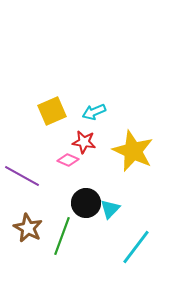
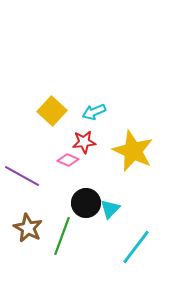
yellow square: rotated 24 degrees counterclockwise
red star: rotated 15 degrees counterclockwise
